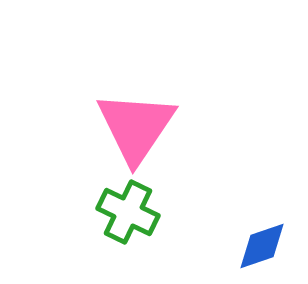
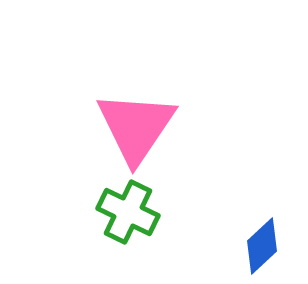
blue diamond: rotated 24 degrees counterclockwise
